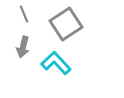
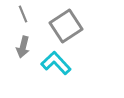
gray line: moved 1 px left
gray square: moved 2 px down
